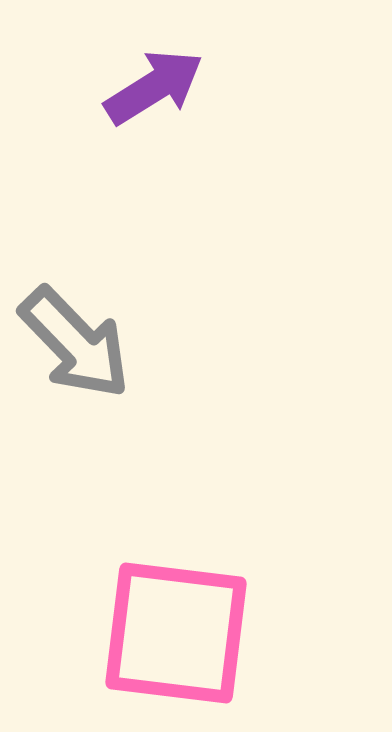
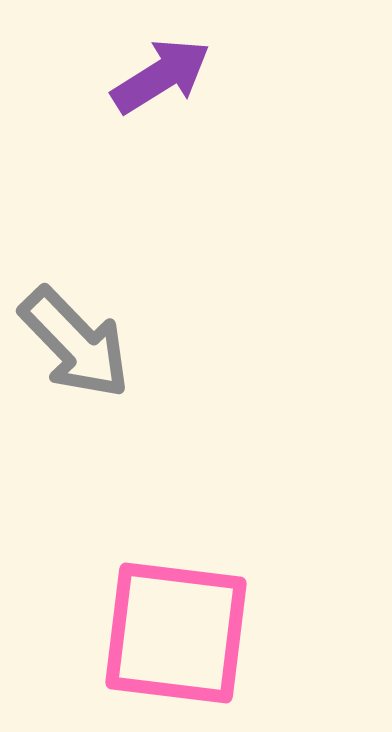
purple arrow: moved 7 px right, 11 px up
